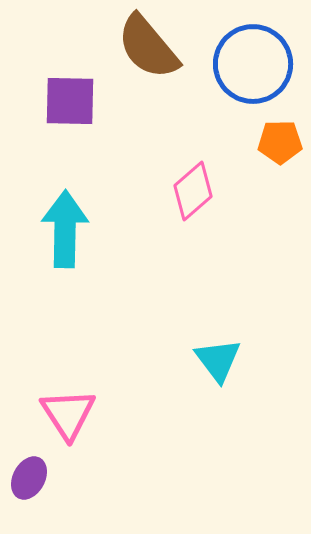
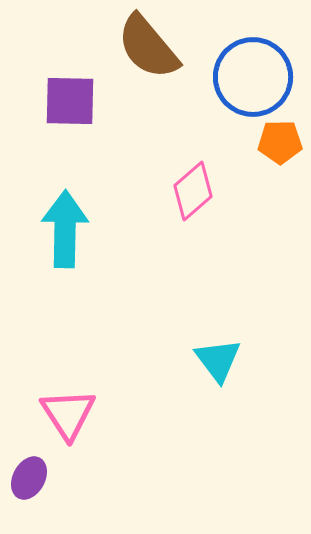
blue circle: moved 13 px down
